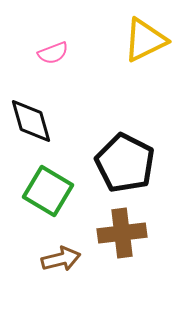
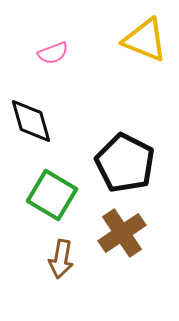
yellow triangle: rotated 48 degrees clockwise
green square: moved 4 px right, 4 px down
brown cross: rotated 27 degrees counterclockwise
brown arrow: rotated 114 degrees clockwise
